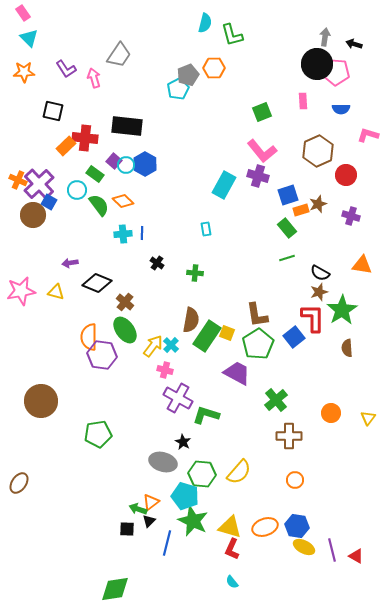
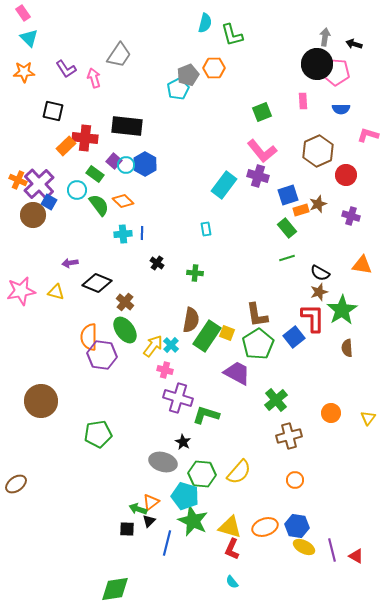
cyan rectangle at (224, 185): rotated 8 degrees clockwise
purple cross at (178, 398): rotated 12 degrees counterclockwise
brown cross at (289, 436): rotated 15 degrees counterclockwise
brown ellipse at (19, 483): moved 3 px left, 1 px down; rotated 20 degrees clockwise
